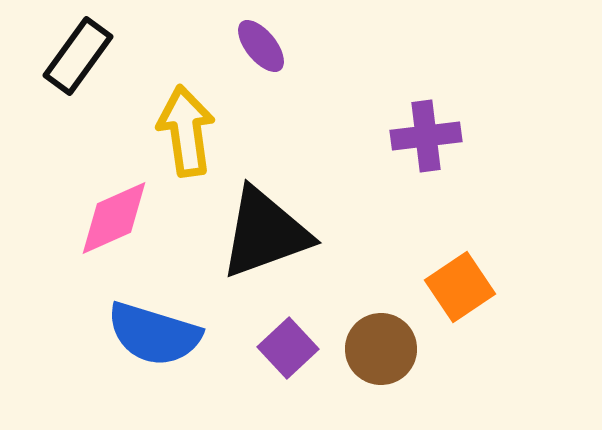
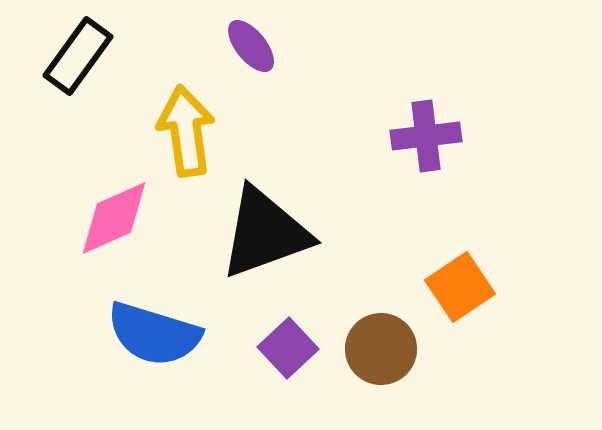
purple ellipse: moved 10 px left
